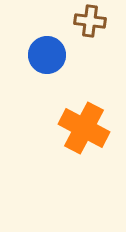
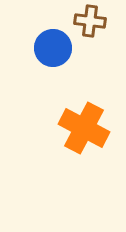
blue circle: moved 6 px right, 7 px up
